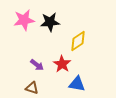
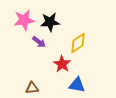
yellow diamond: moved 2 px down
purple arrow: moved 2 px right, 23 px up
blue triangle: moved 1 px down
brown triangle: rotated 24 degrees counterclockwise
